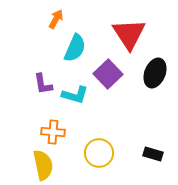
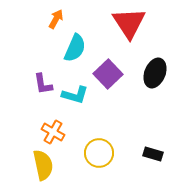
red triangle: moved 11 px up
orange cross: rotated 25 degrees clockwise
